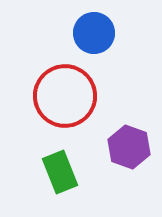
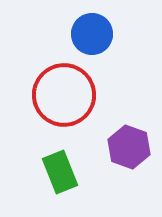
blue circle: moved 2 px left, 1 px down
red circle: moved 1 px left, 1 px up
